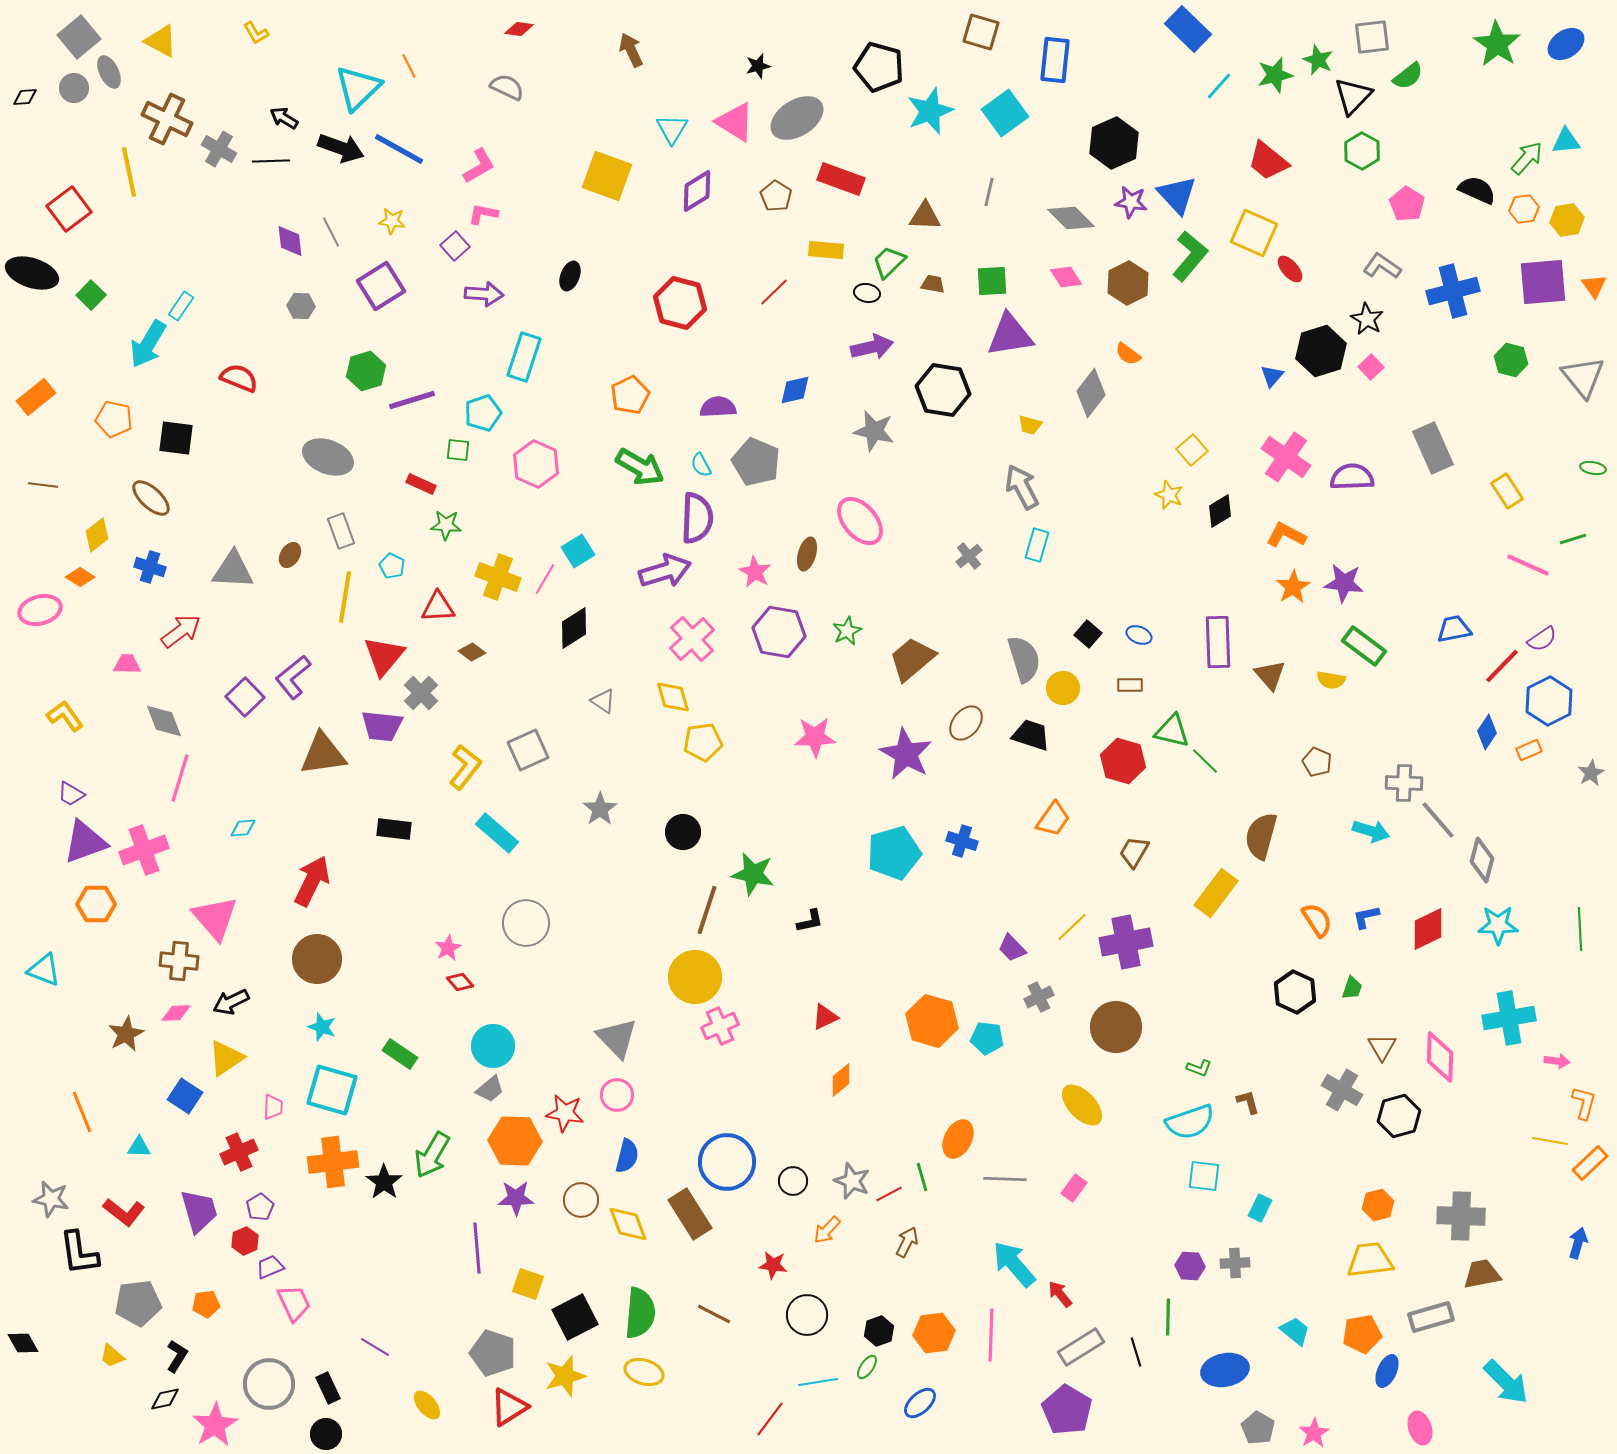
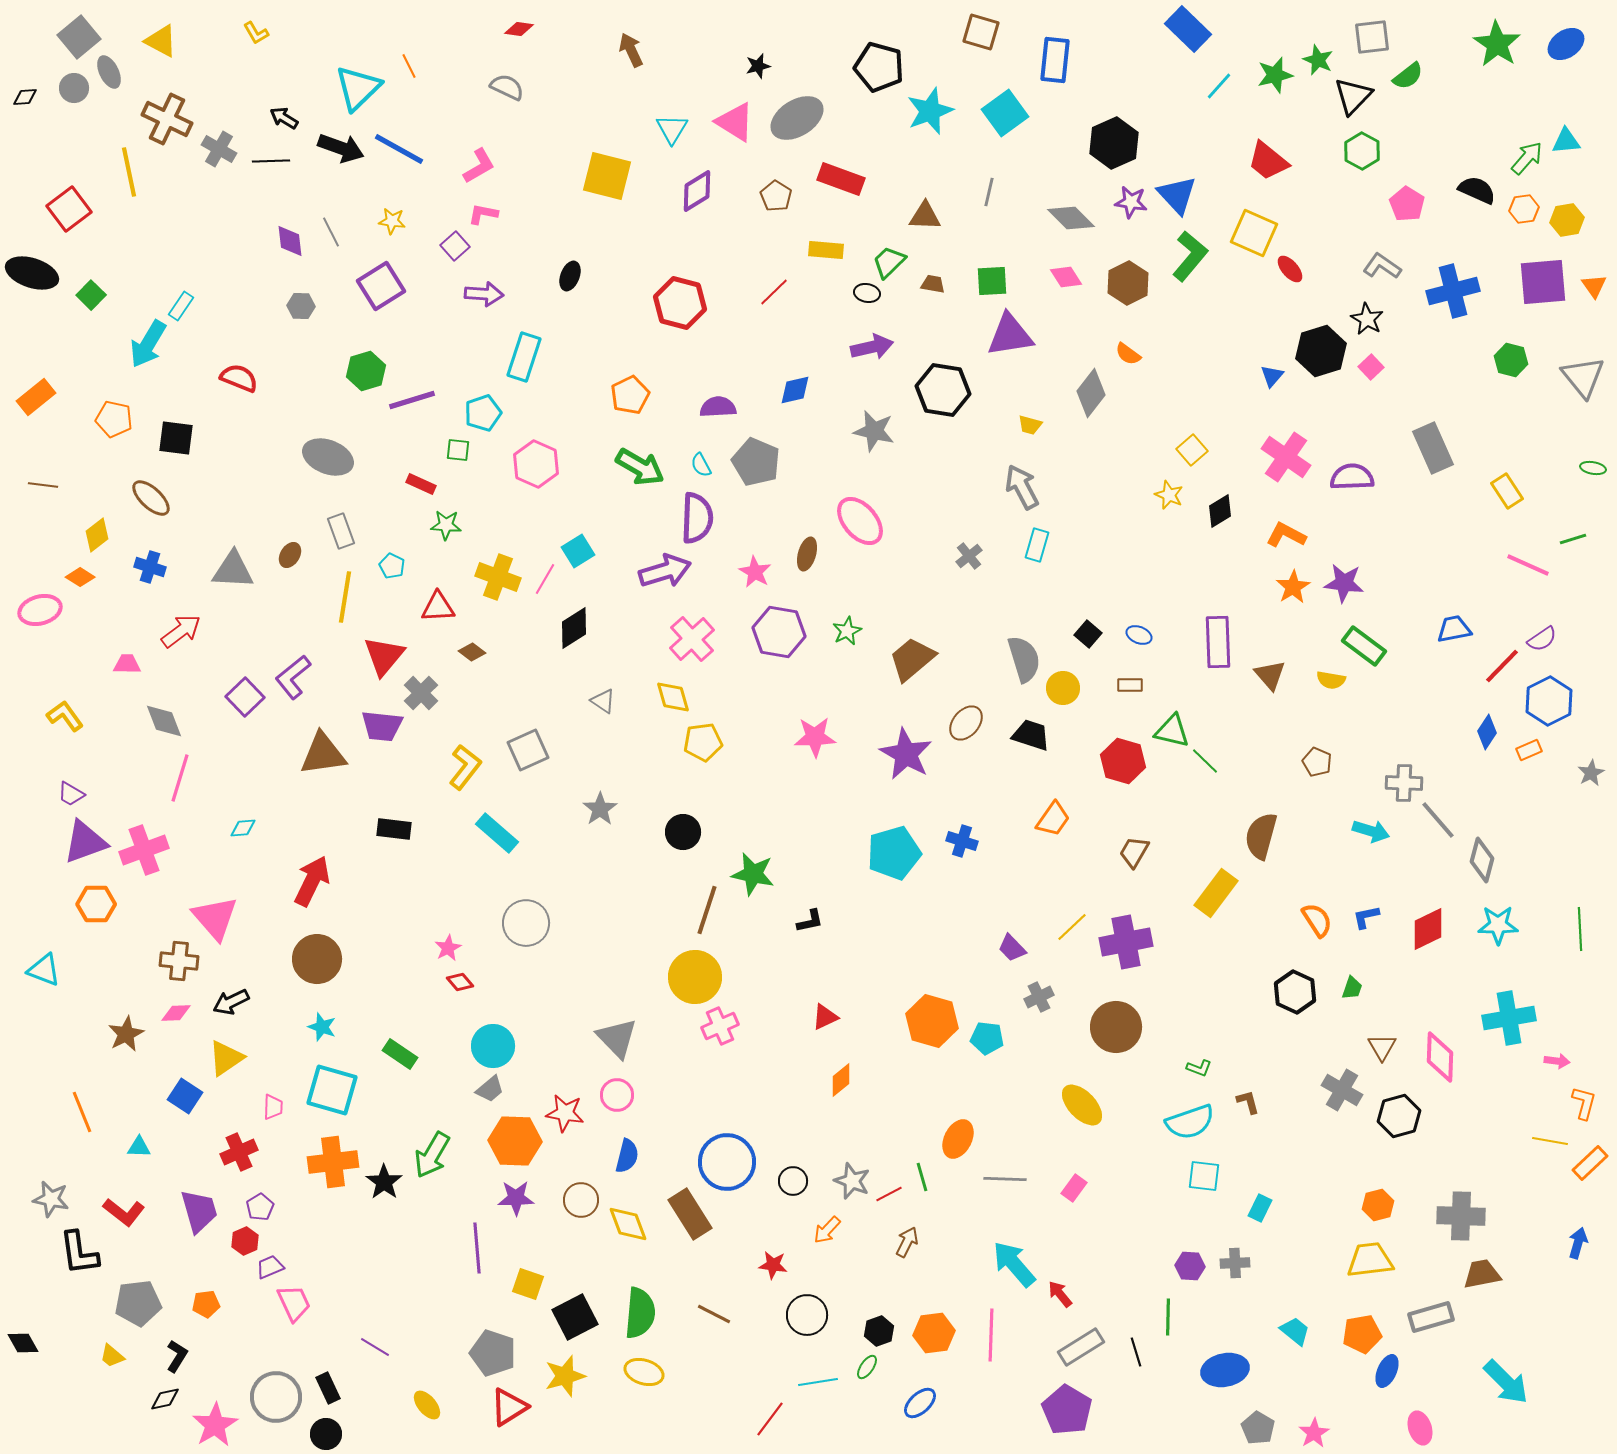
yellow square at (607, 176): rotated 6 degrees counterclockwise
gray circle at (269, 1384): moved 7 px right, 13 px down
